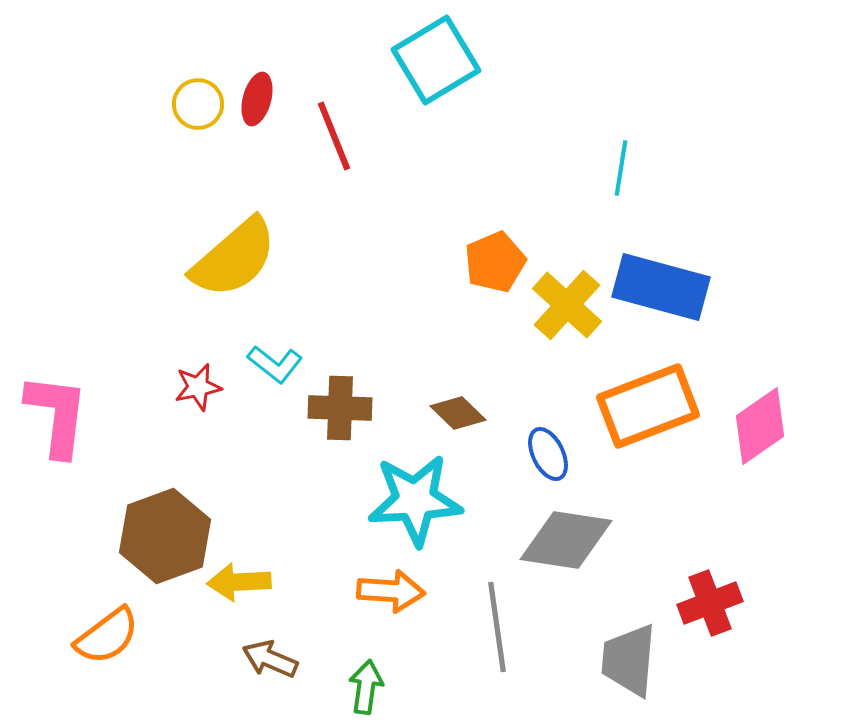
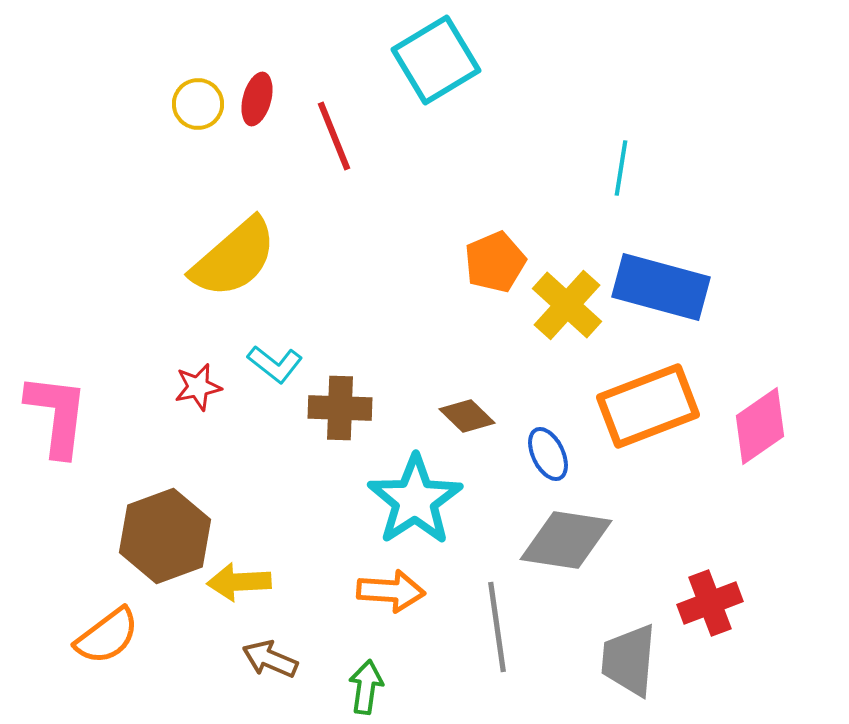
brown diamond: moved 9 px right, 3 px down
cyan star: rotated 30 degrees counterclockwise
